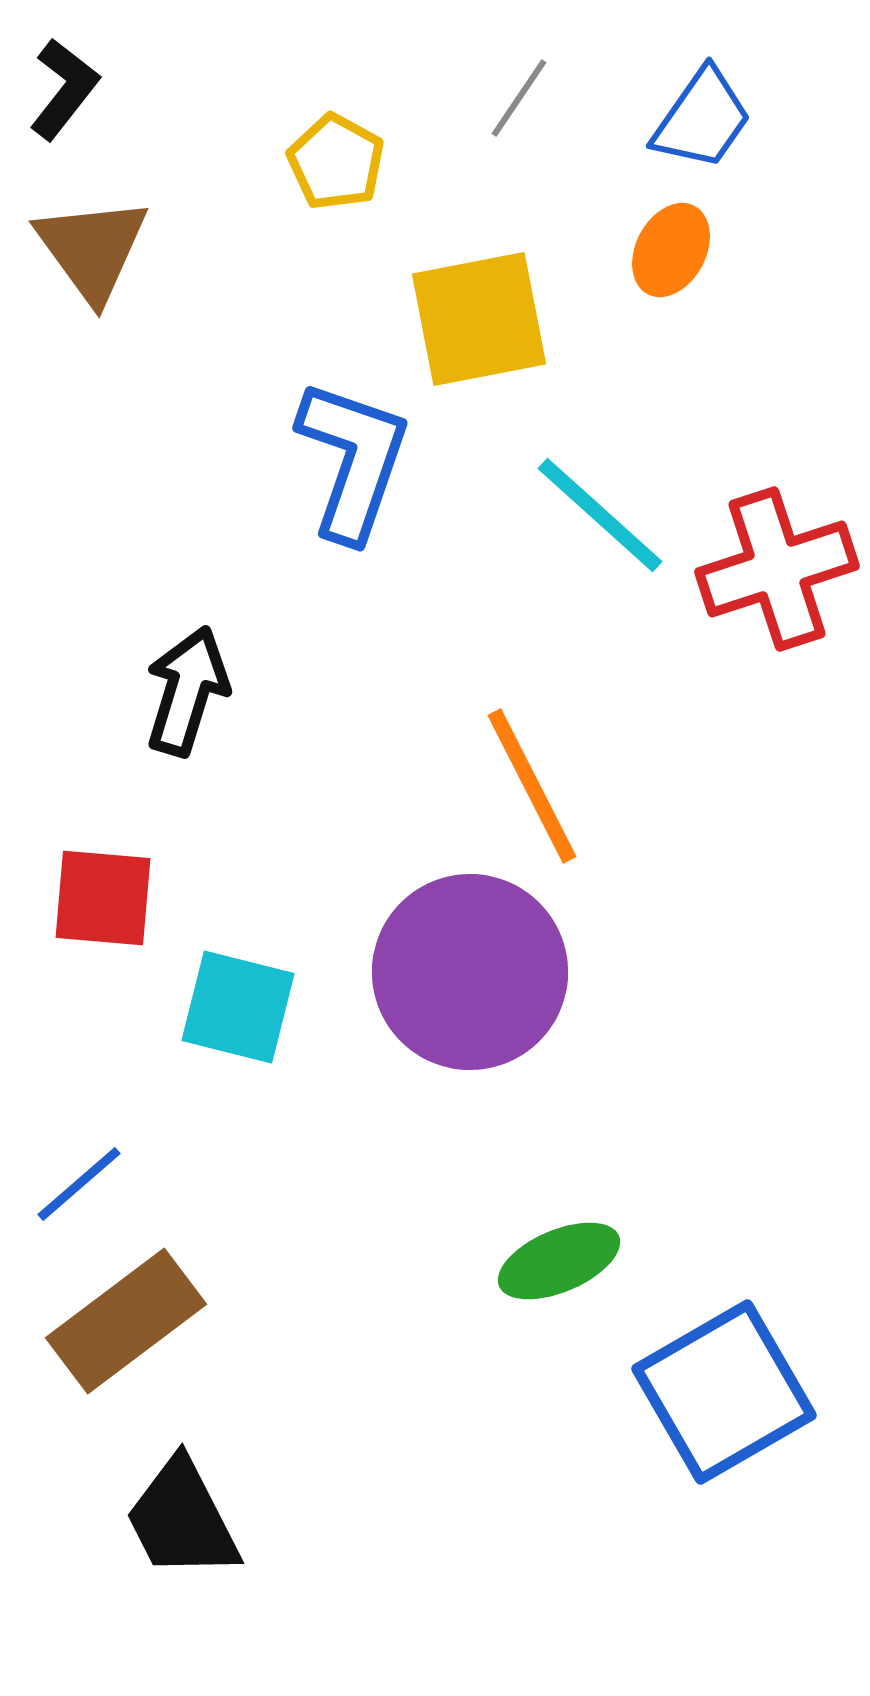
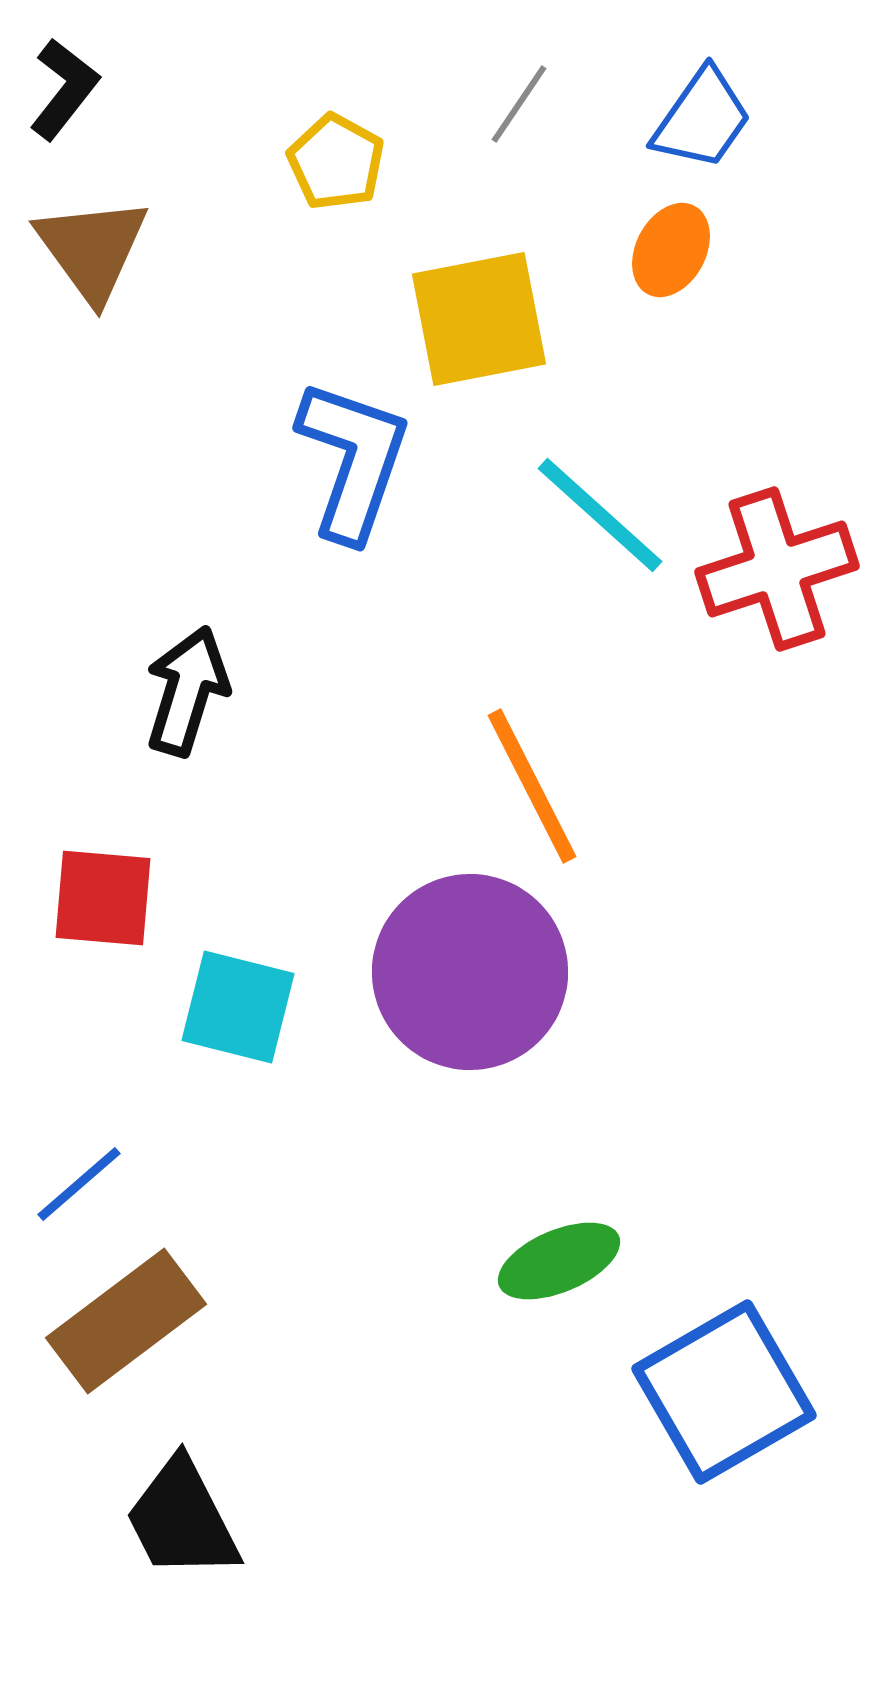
gray line: moved 6 px down
